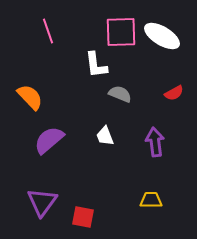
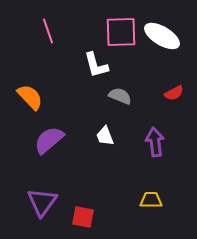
white L-shape: rotated 8 degrees counterclockwise
gray semicircle: moved 2 px down
